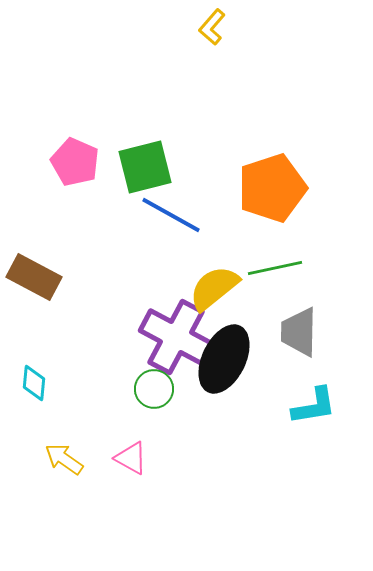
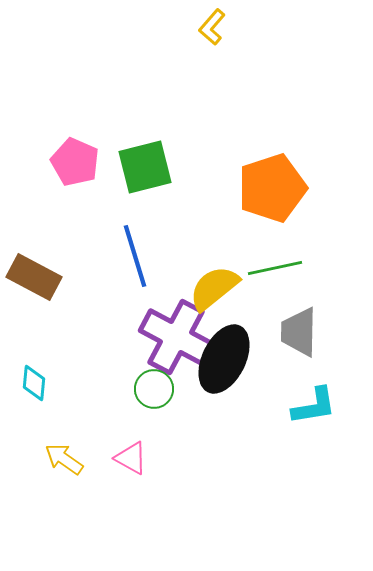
blue line: moved 36 px left, 41 px down; rotated 44 degrees clockwise
